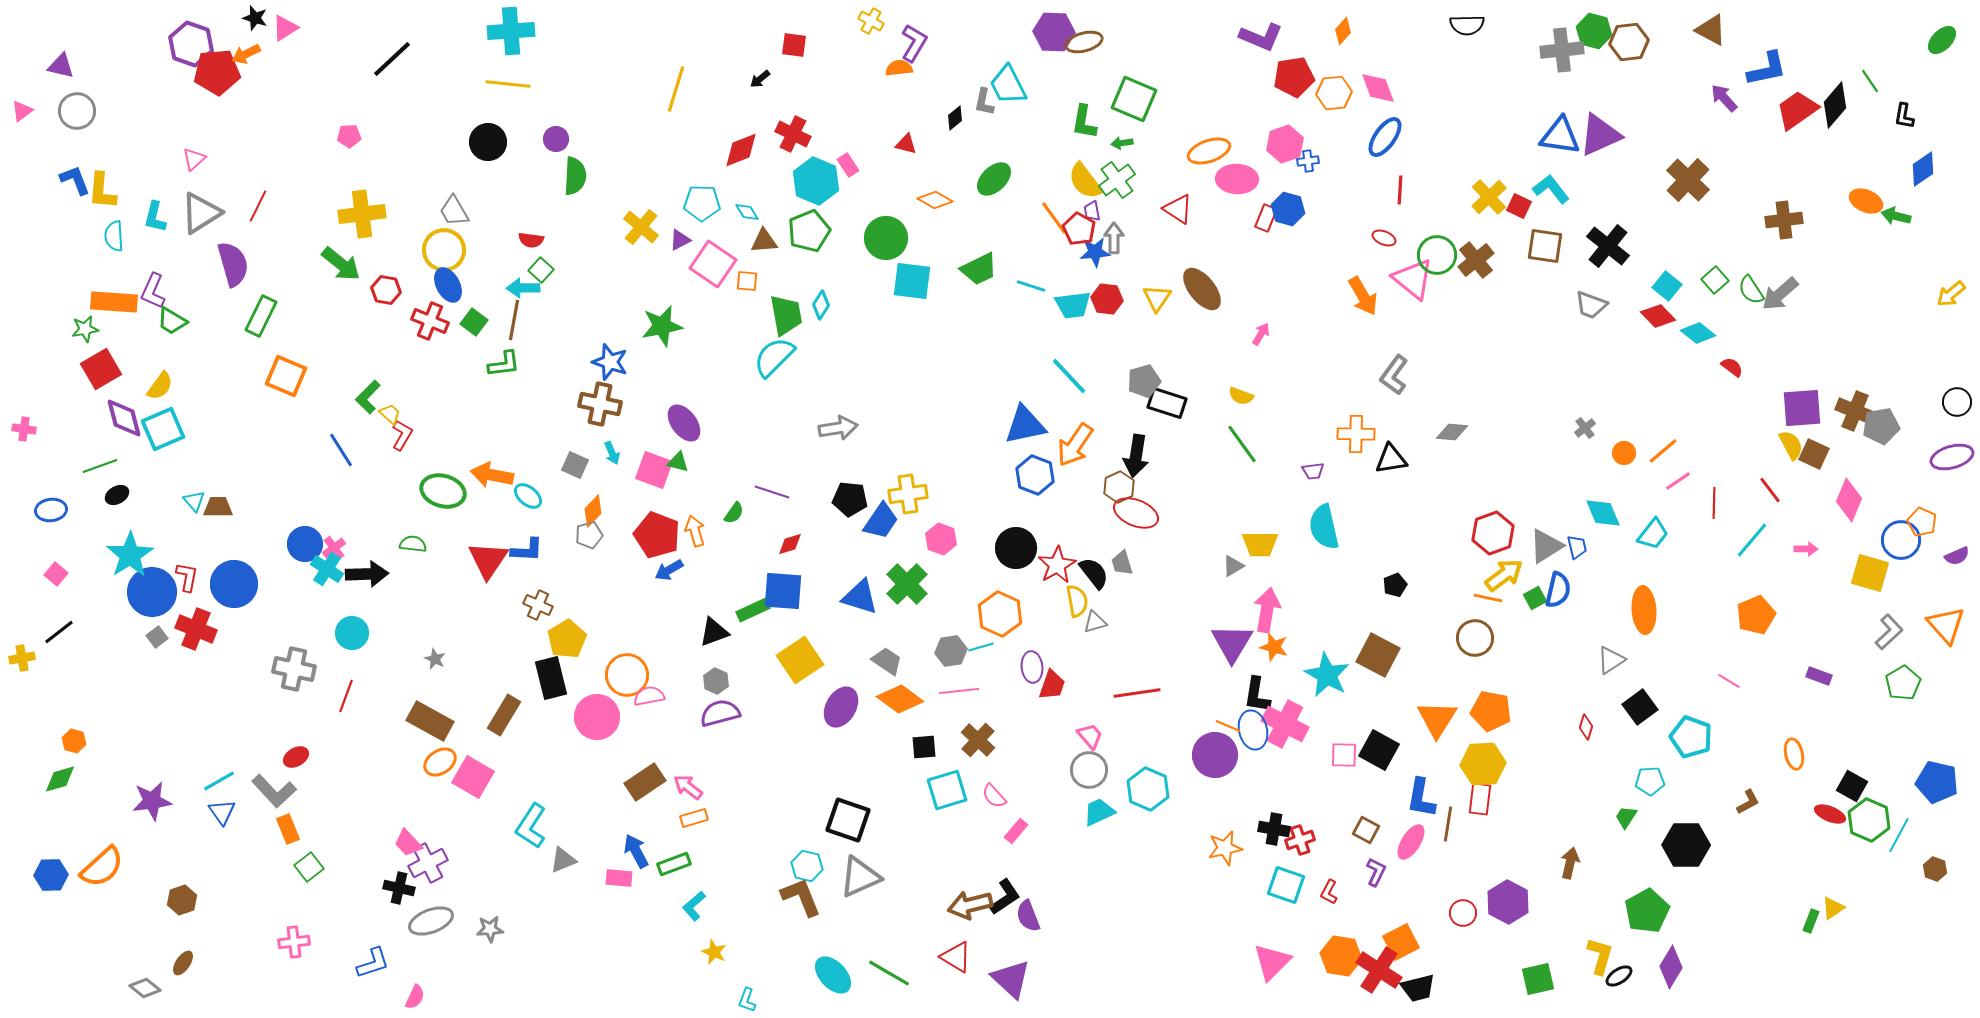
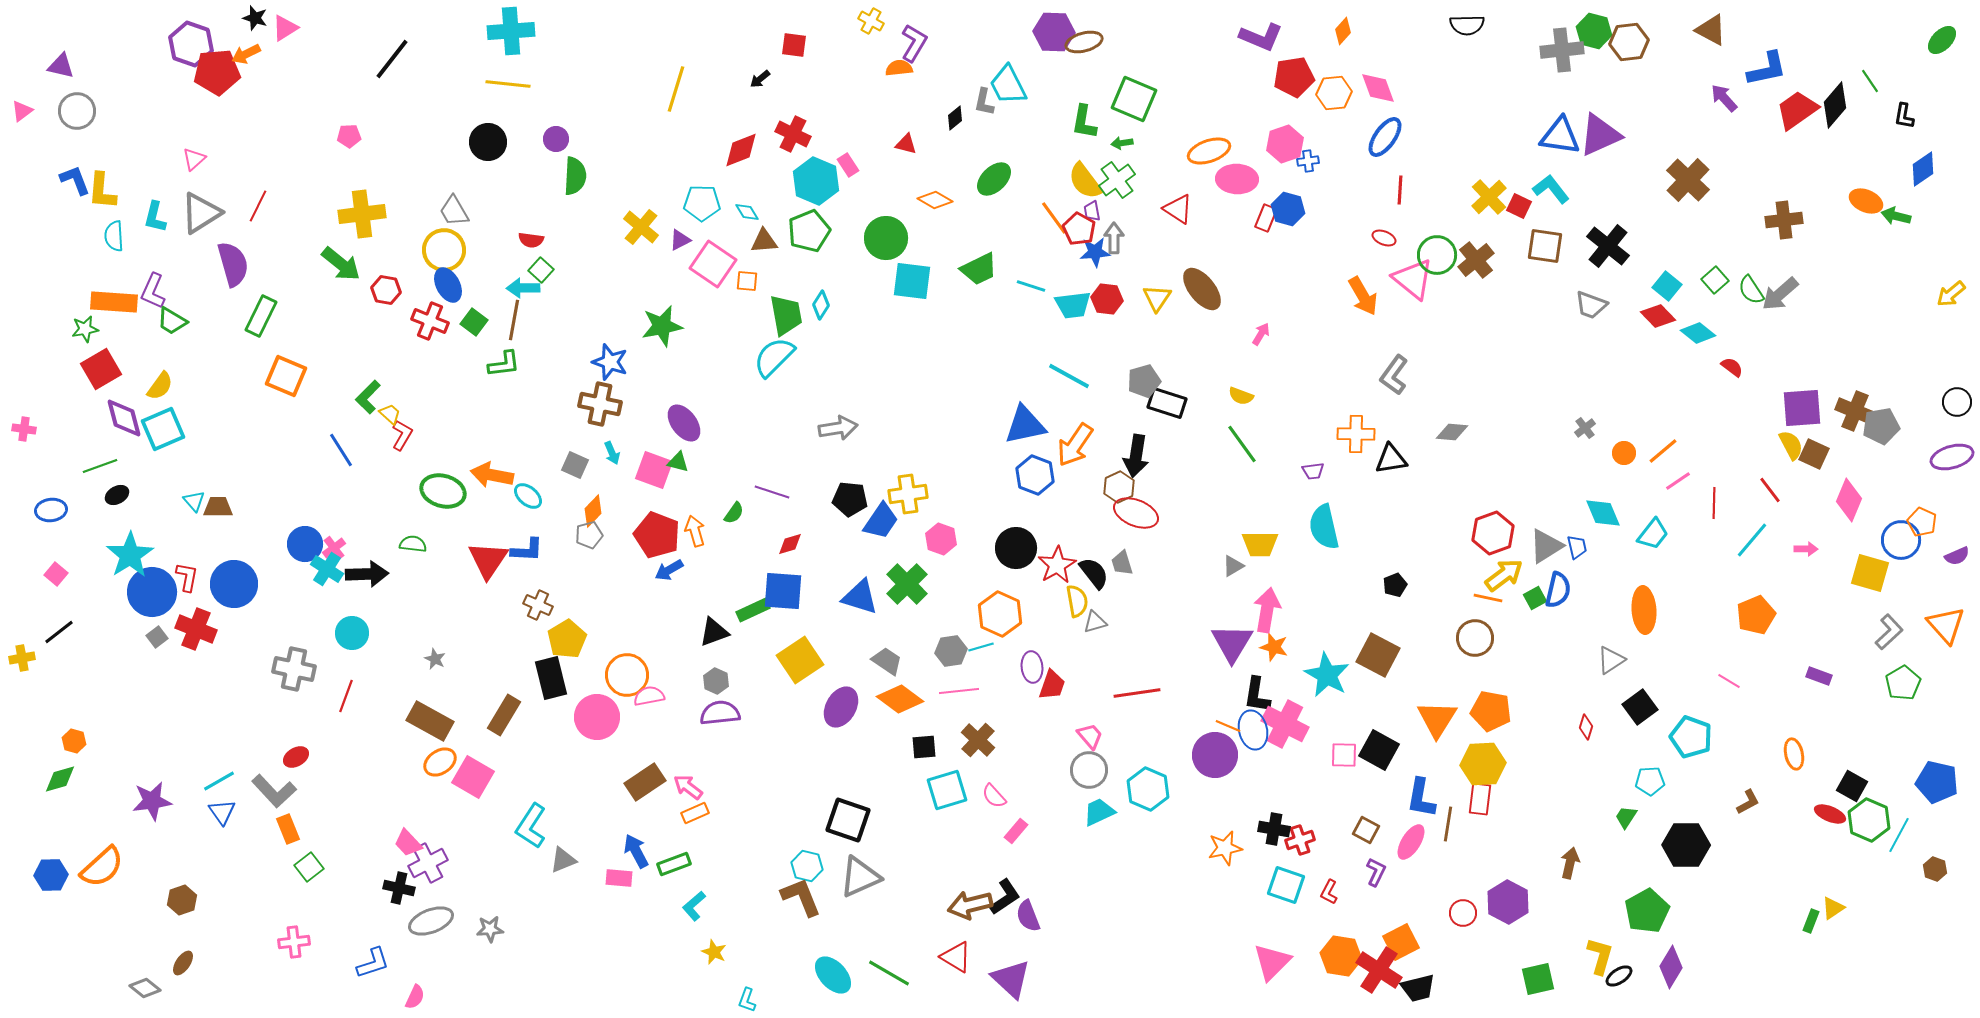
black line at (392, 59): rotated 9 degrees counterclockwise
cyan line at (1069, 376): rotated 18 degrees counterclockwise
purple semicircle at (720, 713): rotated 9 degrees clockwise
orange rectangle at (694, 818): moved 1 px right, 5 px up; rotated 8 degrees counterclockwise
